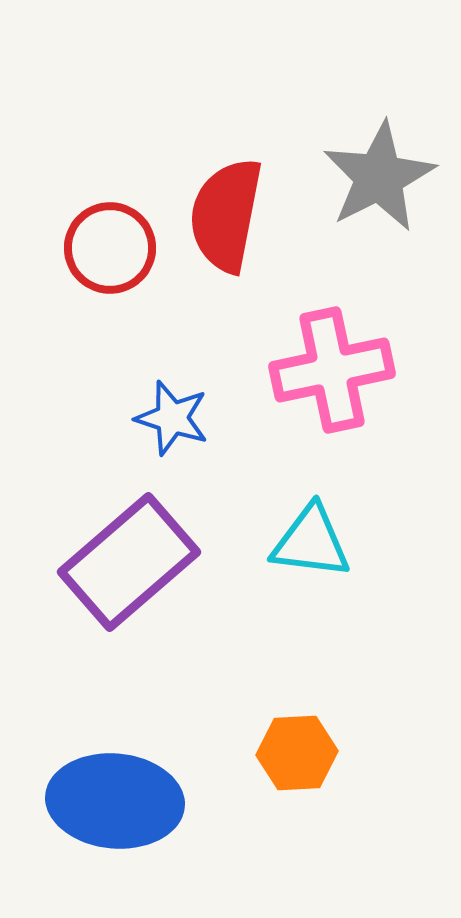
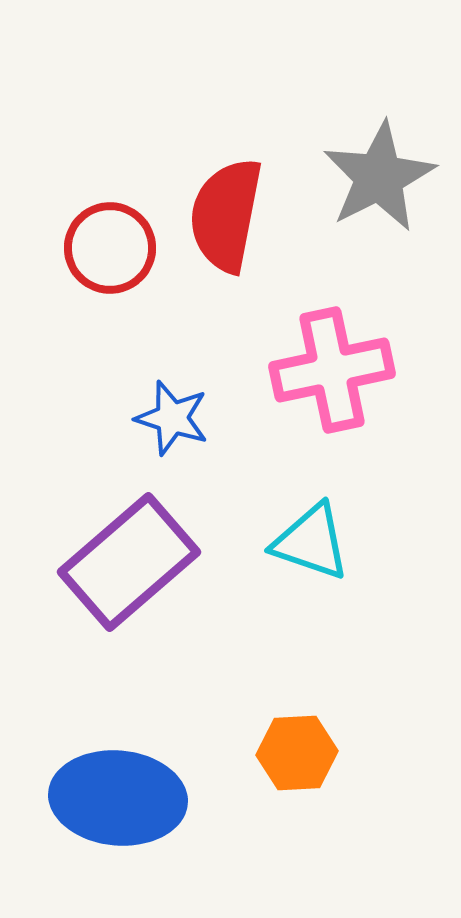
cyan triangle: rotated 12 degrees clockwise
blue ellipse: moved 3 px right, 3 px up
